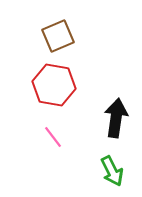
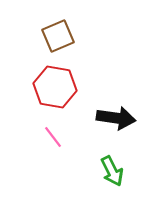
red hexagon: moved 1 px right, 2 px down
black arrow: rotated 90 degrees clockwise
